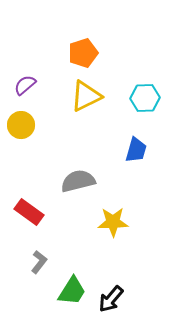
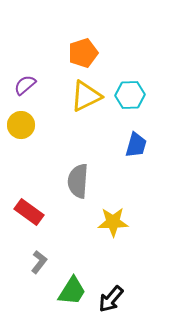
cyan hexagon: moved 15 px left, 3 px up
blue trapezoid: moved 5 px up
gray semicircle: rotated 72 degrees counterclockwise
